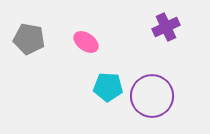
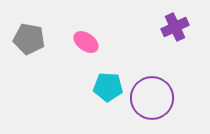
purple cross: moved 9 px right
purple circle: moved 2 px down
